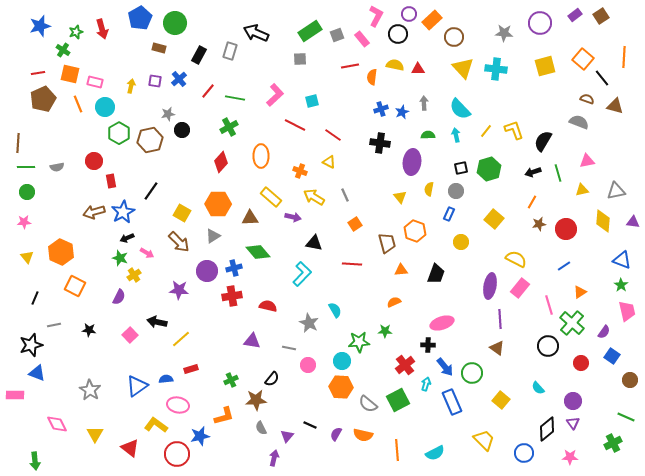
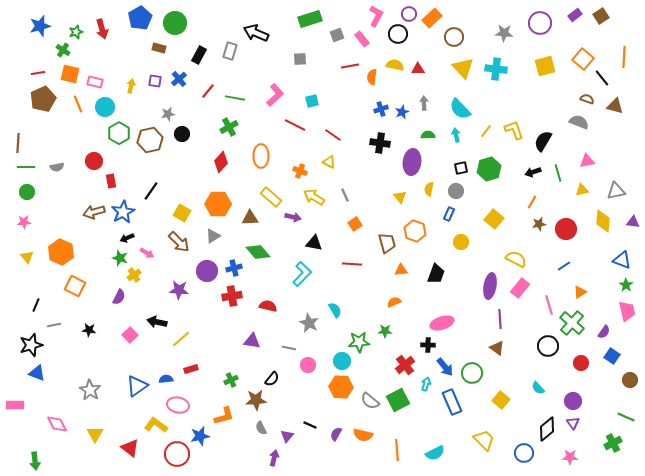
orange rectangle at (432, 20): moved 2 px up
green rectangle at (310, 31): moved 12 px up; rotated 15 degrees clockwise
black circle at (182, 130): moved 4 px down
green star at (621, 285): moved 5 px right
black line at (35, 298): moved 1 px right, 7 px down
pink rectangle at (15, 395): moved 10 px down
gray semicircle at (368, 404): moved 2 px right, 3 px up
